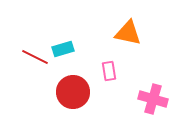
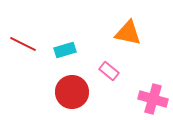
cyan rectangle: moved 2 px right, 1 px down
red line: moved 12 px left, 13 px up
pink rectangle: rotated 42 degrees counterclockwise
red circle: moved 1 px left
